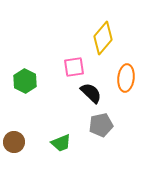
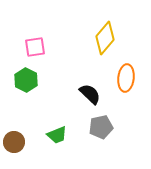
yellow diamond: moved 2 px right
pink square: moved 39 px left, 20 px up
green hexagon: moved 1 px right, 1 px up
black semicircle: moved 1 px left, 1 px down
gray pentagon: moved 2 px down
green trapezoid: moved 4 px left, 8 px up
